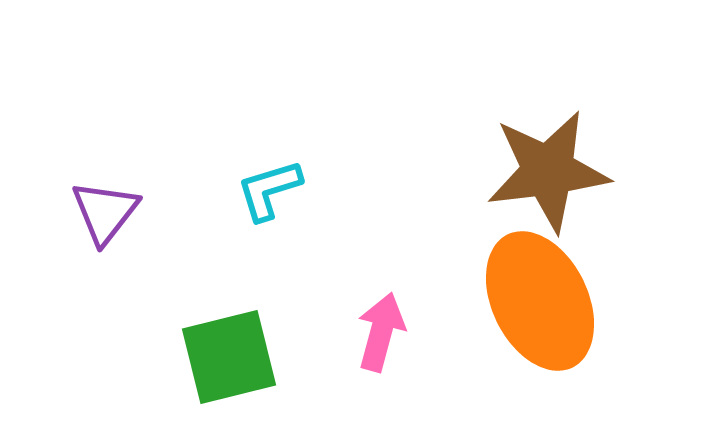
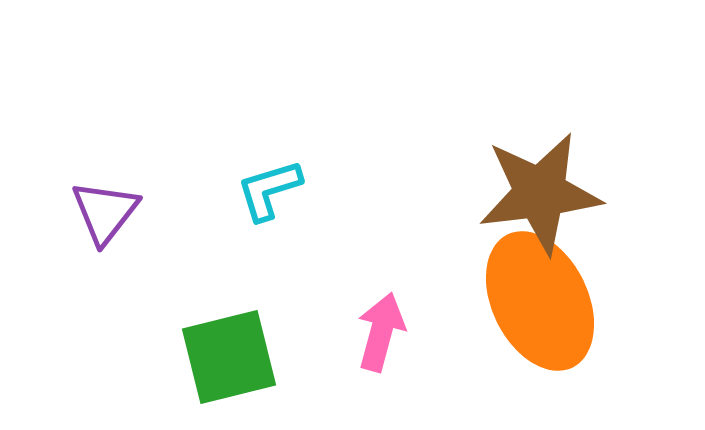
brown star: moved 8 px left, 22 px down
